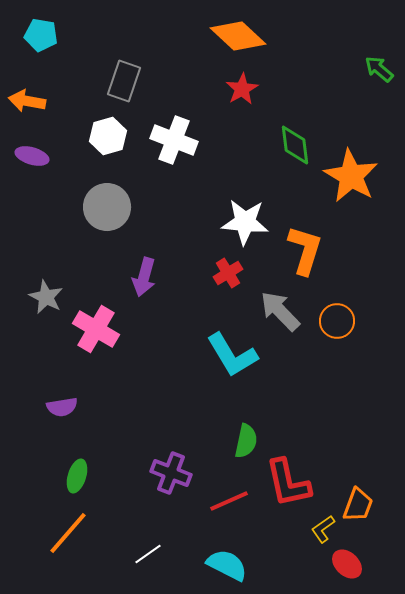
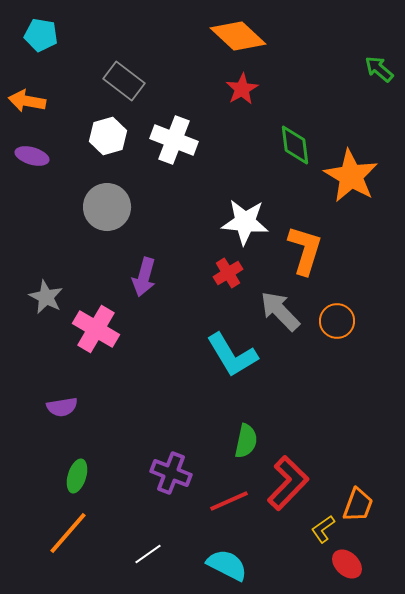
gray rectangle: rotated 72 degrees counterclockwise
red L-shape: rotated 124 degrees counterclockwise
